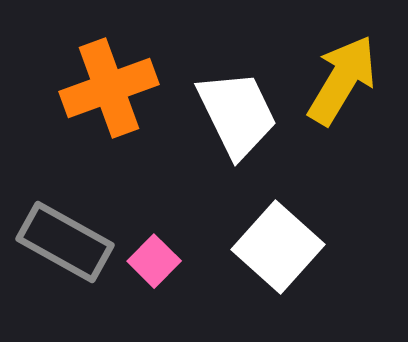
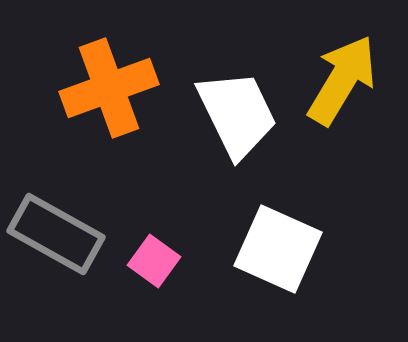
gray rectangle: moved 9 px left, 8 px up
white square: moved 2 px down; rotated 18 degrees counterclockwise
pink square: rotated 9 degrees counterclockwise
